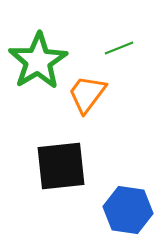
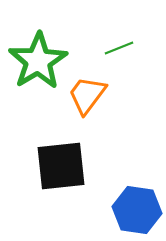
orange trapezoid: moved 1 px down
blue hexagon: moved 9 px right
